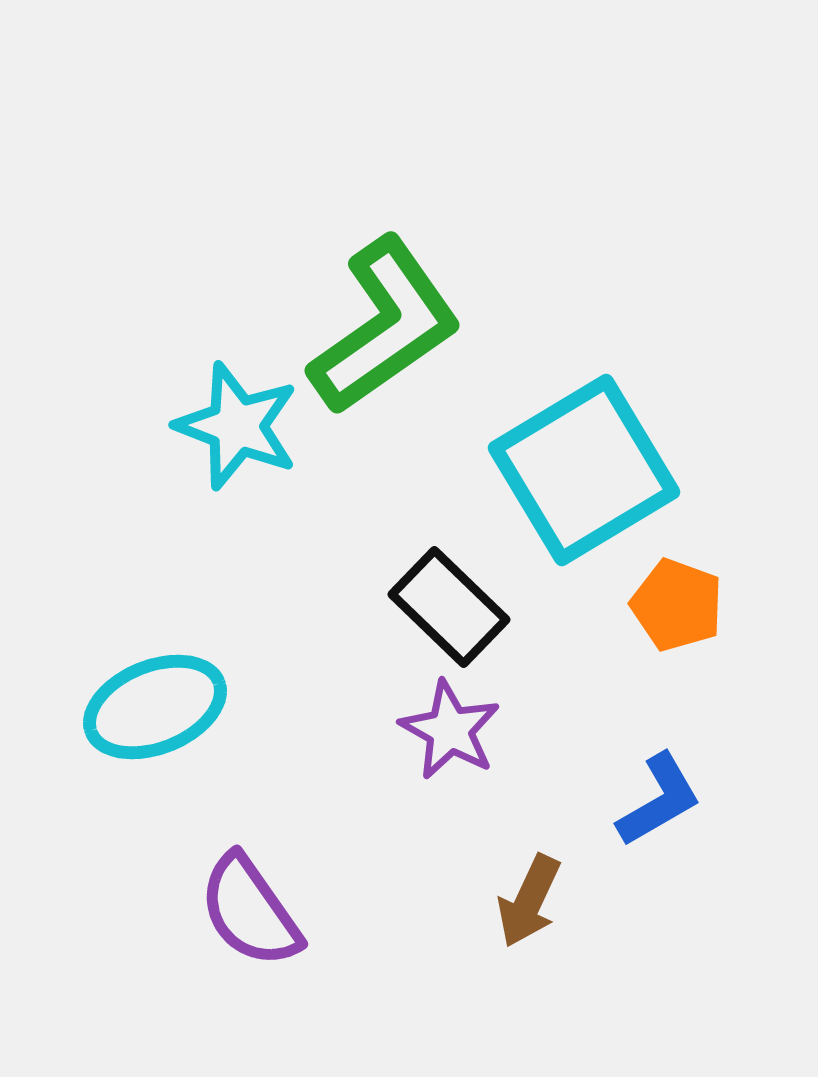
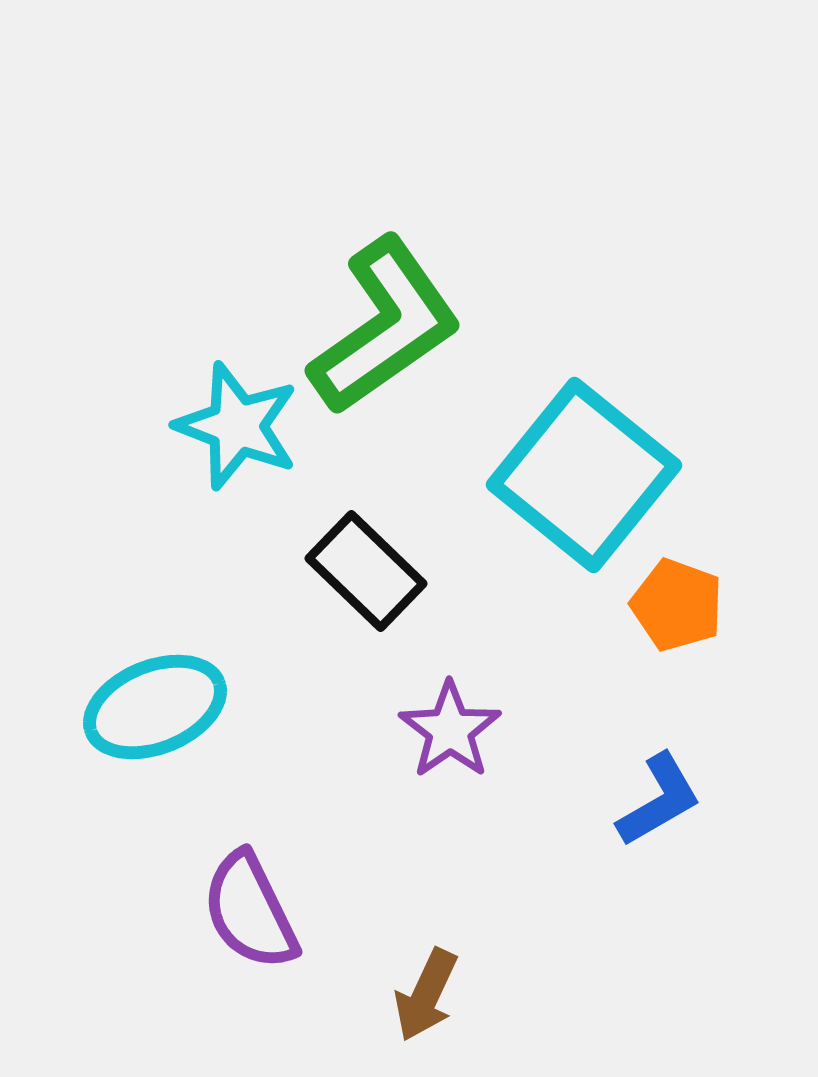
cyan square: moved 5 px down; rotated 20 degrees counterclockwise
black rectangle: moved 83 px left, 36 px up
purple star: rotated 8 degrees clockwise
brown arrow: moved 103 px left, 94 px down
purple semicircle: rotated 9 degrees clockwise
